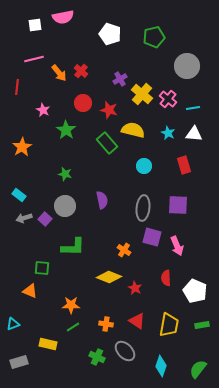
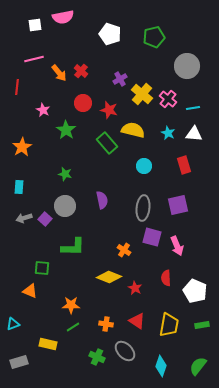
cyan rectangle at (19, 195): moved 8 px up; rotated 56 degrees clockwise
purple square at (178, 205): rotated 15 degrees counterclockwise
green semicircle at (198, 369): moved 3 px up
